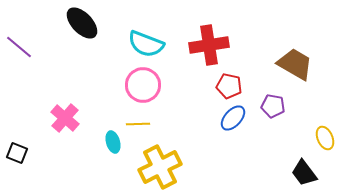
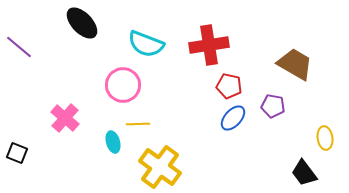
pink circle: moved 20 px left
yellow ellipse: rotated 15 degrees clockwise
yellow cross: rotated 27 degrees counterclockwise
